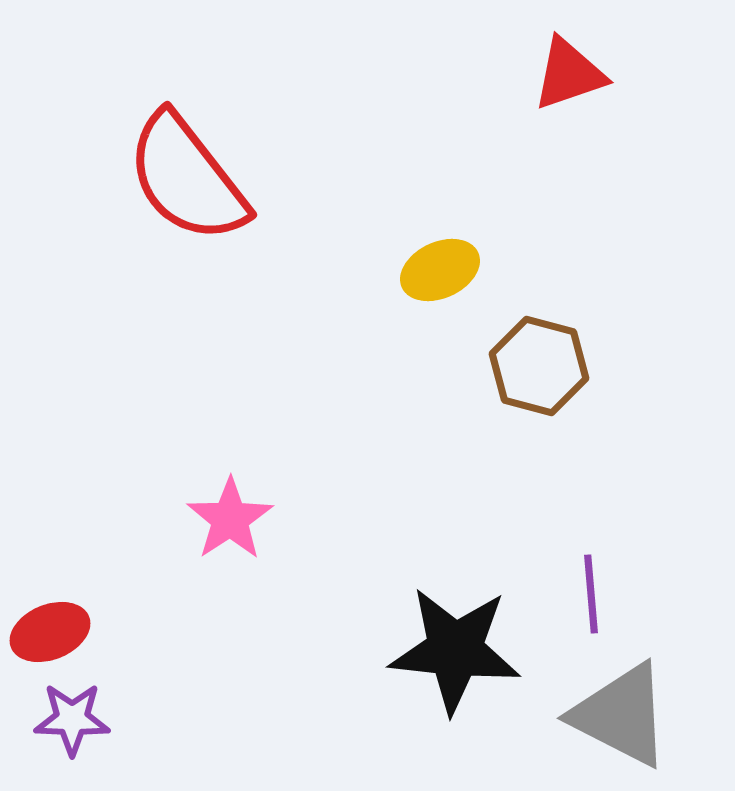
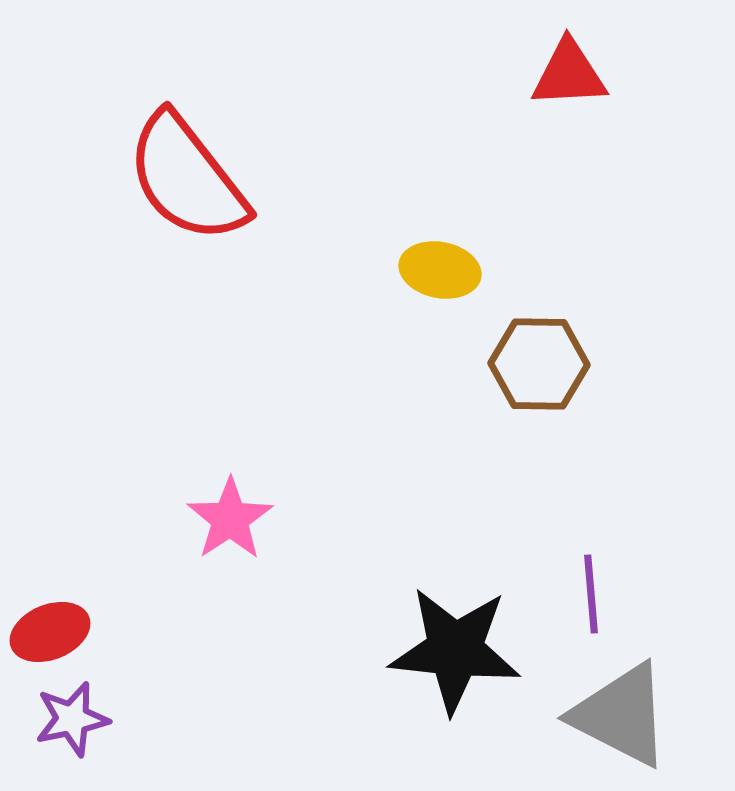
red triangle: rotated 16 degrees clockwise
yellow ellipse: rotated 36 degrees clockwise
brown hexagon: moved 2 px up; rotated 14 degrees counterclockwise
purple star: rotated 14 degrees counterclockwise
